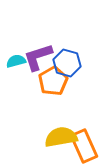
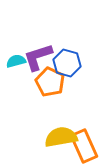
orange pentagon: moved 3 px left, 1 px down; rotated 16 degrees counterclockwise
